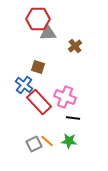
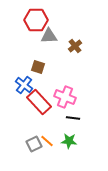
red hexagon: moved 2 px left, 1 px down
gray triangle: moved 1 px right, 3 px down
